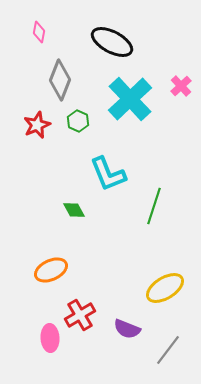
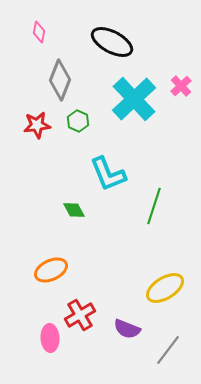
cyan cross: moved 4 px right
red star: rotated 16 degrees clockwise
